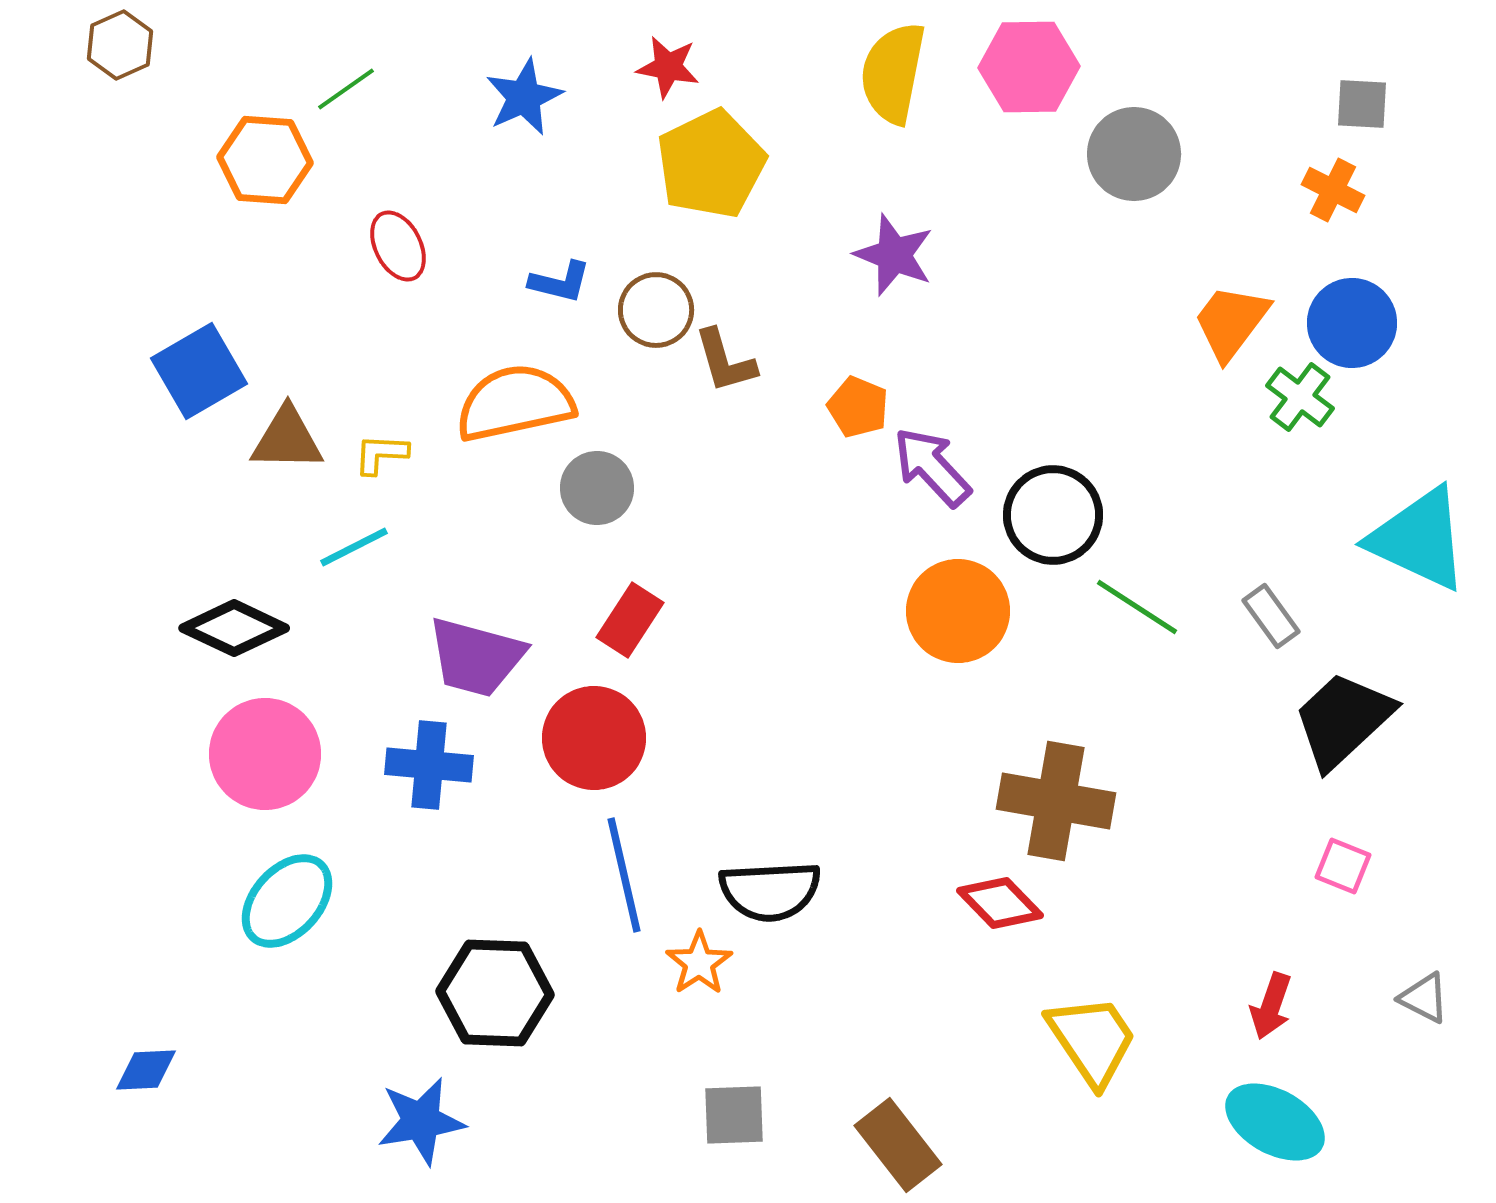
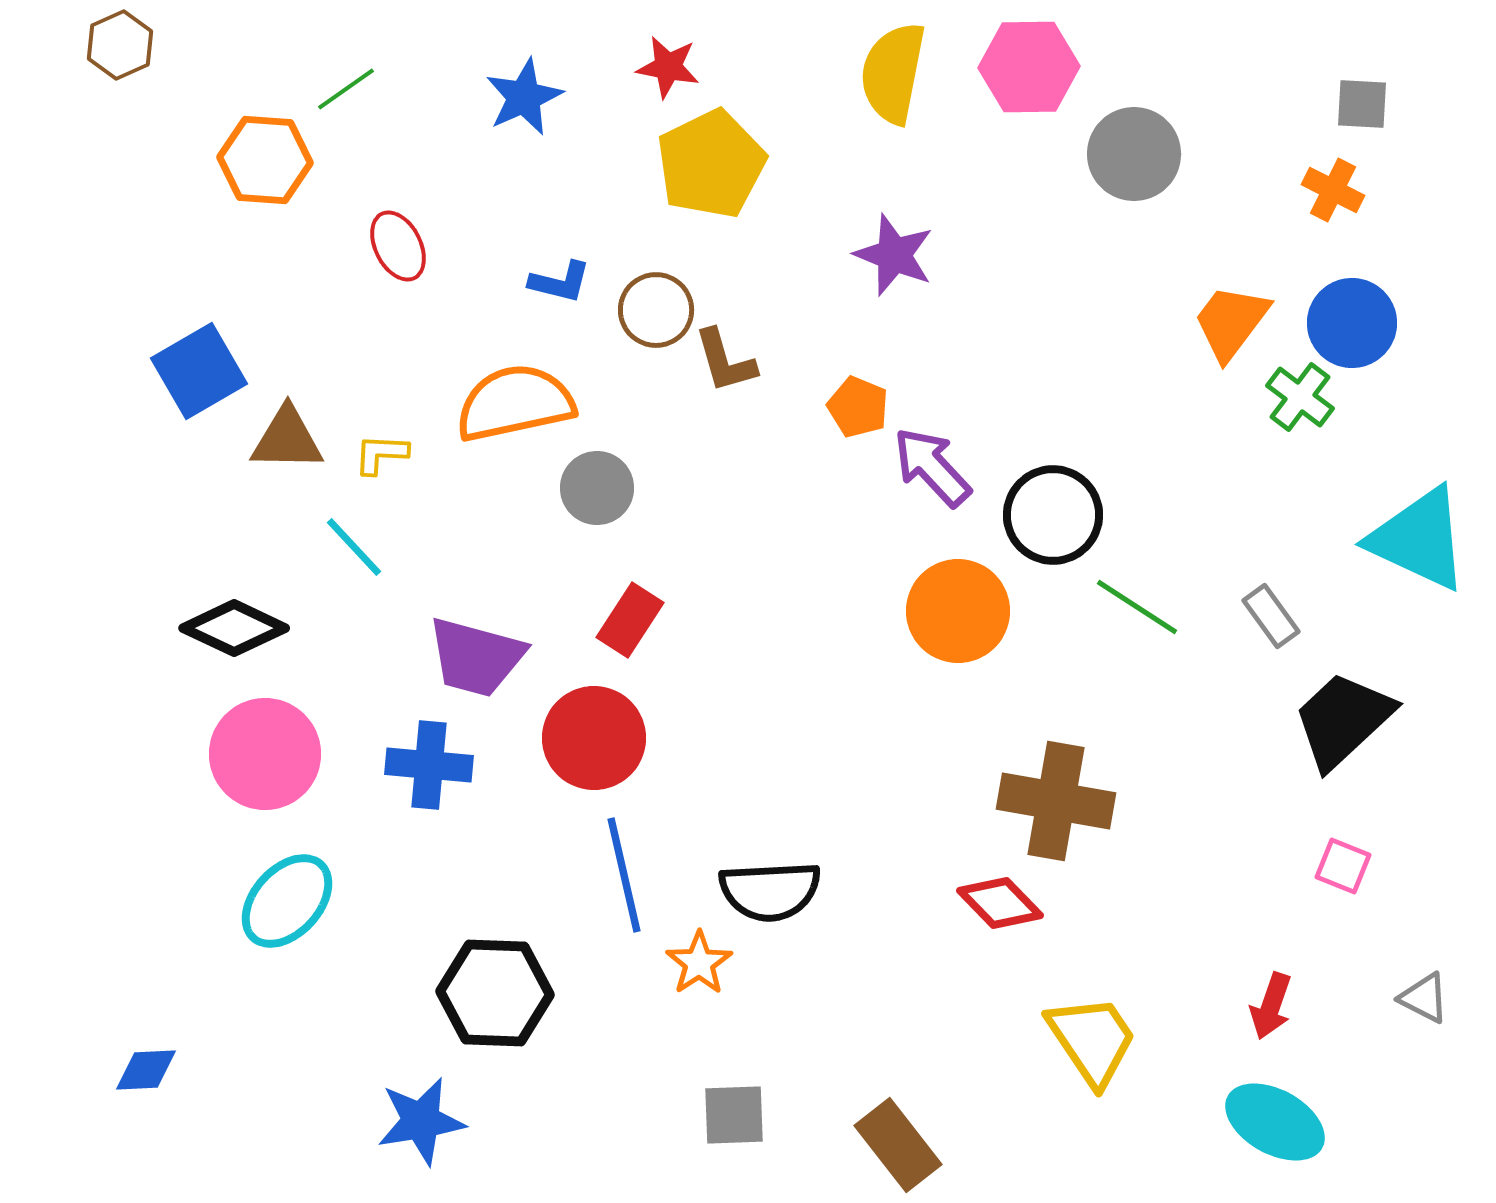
cyan line at (354, 547): rotated 74 degrees clockwise
